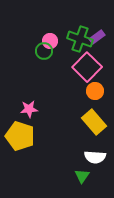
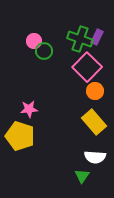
purple rectangle: rotated 28 degrees counterclockwise
pink circle: moved 16 px left
